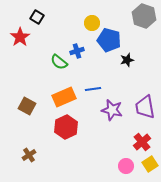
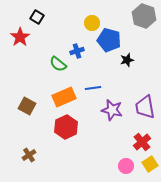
green semicircle: moved 1 px left, 2 px down
blue line: moved 1 px up
